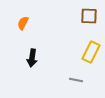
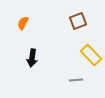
brown square: moved 11 px left, 5 px down; rotated 24 degrees counterclockwise
yellow rectangle: moved 3 px down; rotated 70 degrees counterclockwise
gray line: rotated 16 degrees counterclockwise
